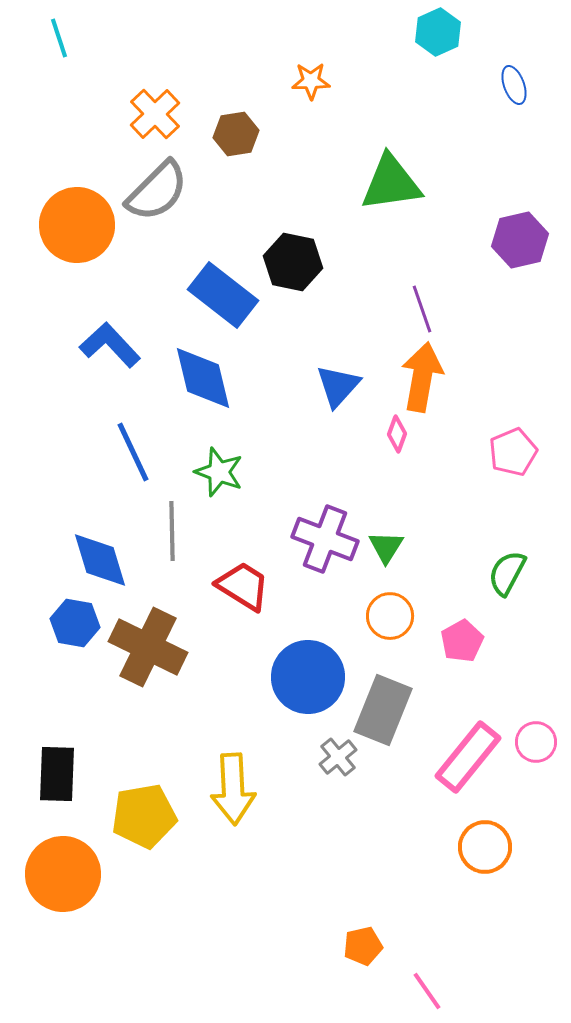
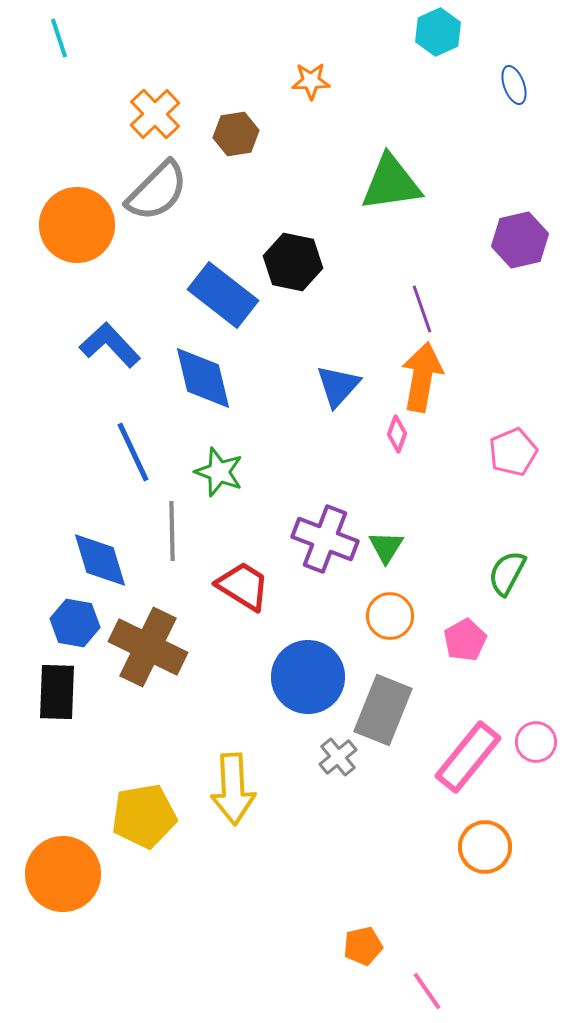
pink pentagon at (462, 641): moved 3 px right, 1 px up
black rectangle at (57, 774): moved 82 px up
